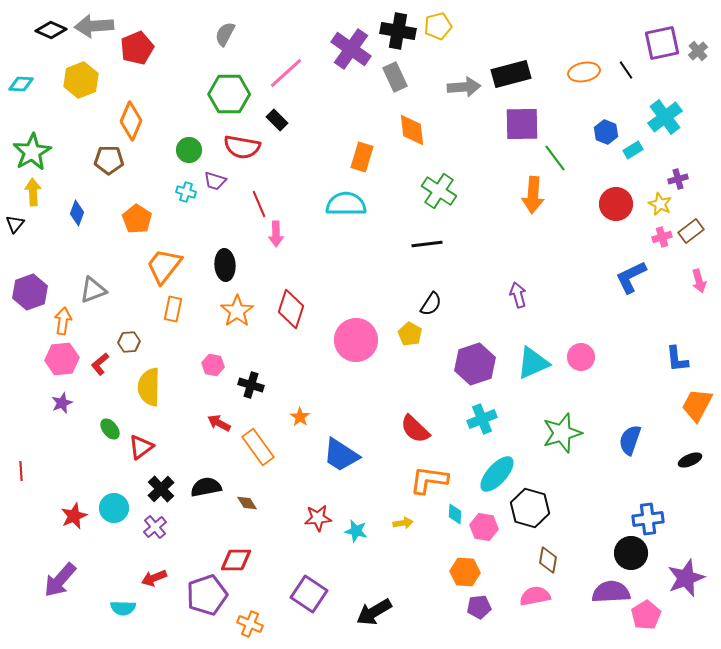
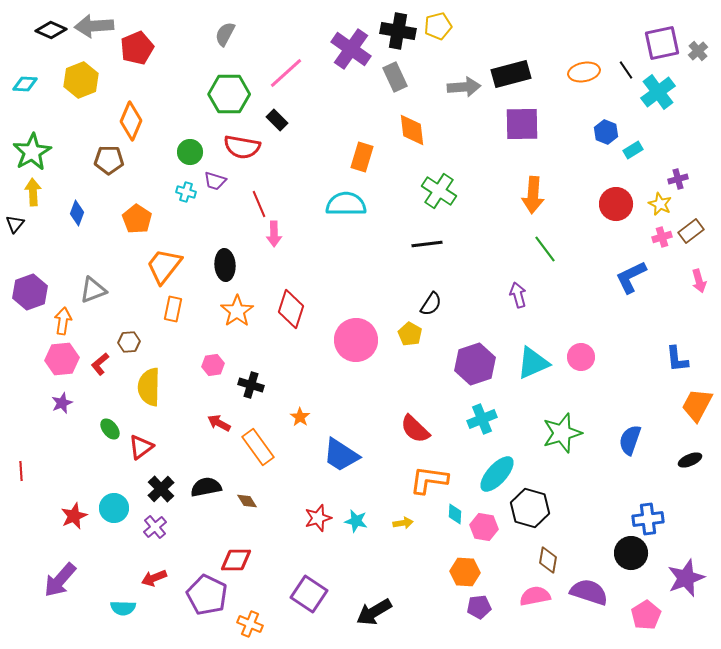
cyan diamond at (21, 84): moved 4 px right
cyan cross at (665, 117): moved 7 px left, 25 px up
green circle at (189, 150): moved 1 px right, 2 px down
green line at (555, 158): moved 10 px left, 91 px down
pink arrow at (276, 234): moved 2 px left
pink hexagon at (213, 365): rotated 20 degrees counterclockwise
brown diamond at (247, 503): moved 2 px up
red star at (318, 518): rotated 12 degrees counterclockwise
cyan star at (356, 531): moved 10 px up
purple semicircle at (611, 592): moved 22 px left; rotated 21 degrees clockwise
purple pentagon at (207, 595): rotated 27 degrees counterclockwise
